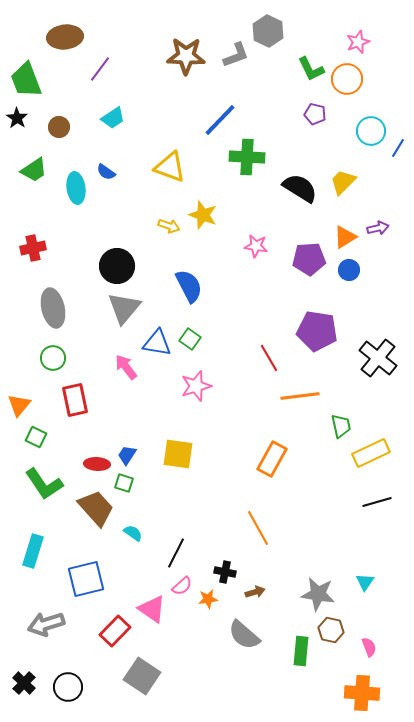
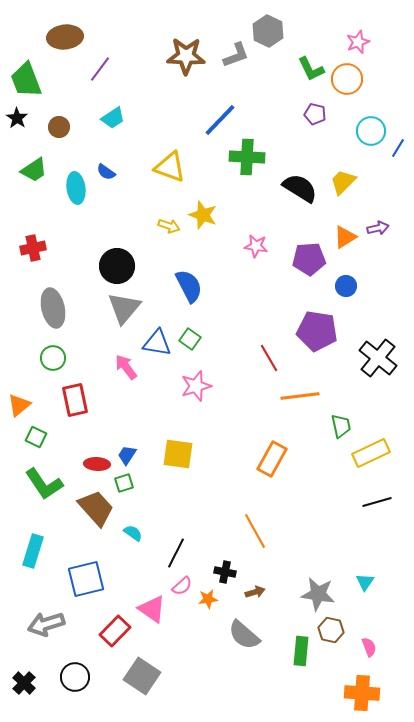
blue circle at (349, 270): moved 3 px left, 16 px down
orange triangle at (19, 405): rotated 10 degrees clockwise
green square at (124, 483): rotated 36 degrees counterclockwise
orange line at (258, 528): moved 3 px left, 3 px down
black circle at (68, 687): moved 7 px right, 10 px up
